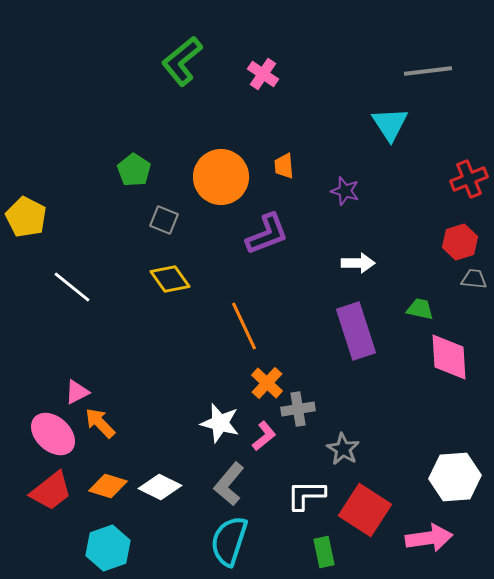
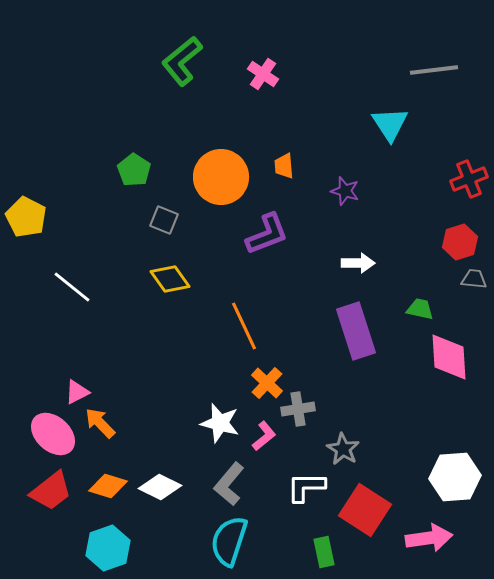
gray line: moved 6 px right, 1 px up
white L-shape: moved 8 px up
